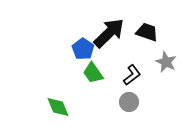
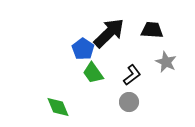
black trapezoid: moved 5 px right, 2 px up; rotated 15 degrees counterclockwise
